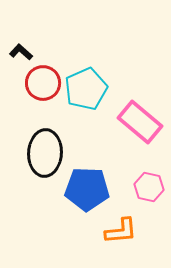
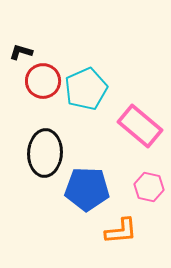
black L-shape: rotated 25 degrees counterclockwise
red circle: moved 2 px up
pink rectangle: moved 4 px down
